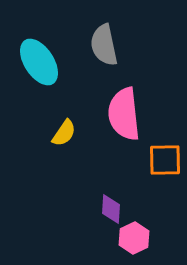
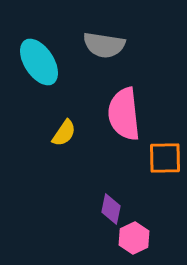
gray semicircle: rotated 69 degrees counterclockwise
orange square: moved 2 px up
purple diamond: rotated 8 degrees clockwise
